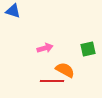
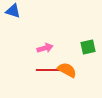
green square: moved 2 px up
orange semicircle: moved 2 px right
red line: moved 4 px left, 11 px up
